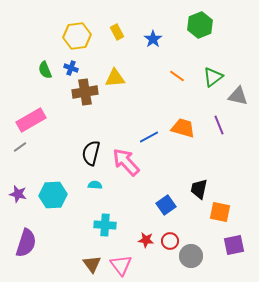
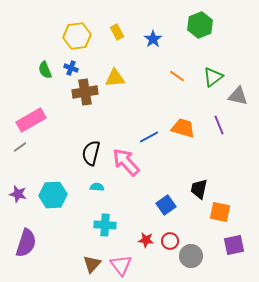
cyan semicircle: moved 2 px right, 2 px down
brown triangle: rotated 18 degrees clockwise
